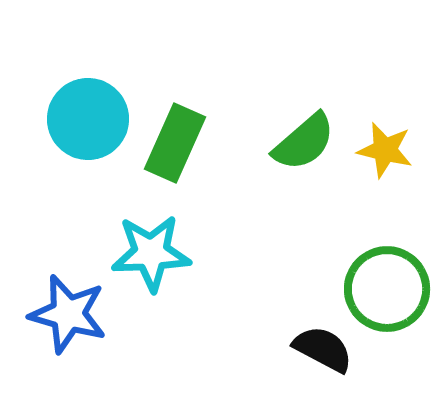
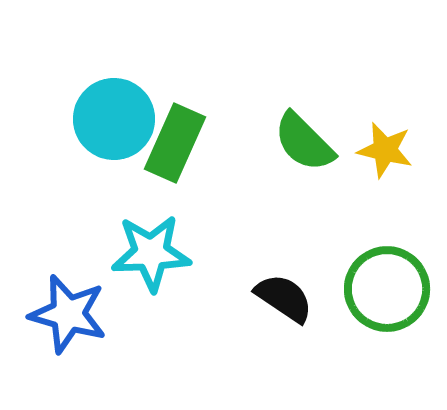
cyan circle: moved 26 px right
green semicircle: rotated 86 degrees clockwise
black semicircle: moved 39 px left, 51 px up; rotated 6 degrees clockwise
